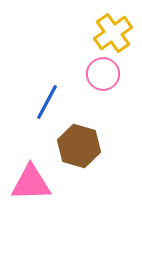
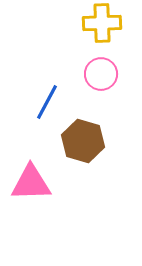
yellow cross: moved 11 px left, 10 px up; rotated 33 degrees clockwise
pink circle: moved 2 px left
brown hexagon: moved 4 px right, 5 px up
